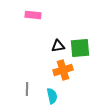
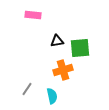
black triangle: moved 1 px left, 5 px up
gray line: rotated 32 degrees clockwise
